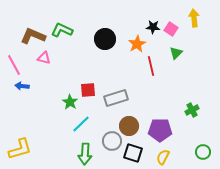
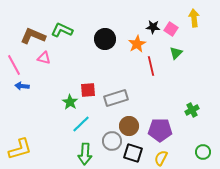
yellow semicircle: moved 2 px left, 1 px down
